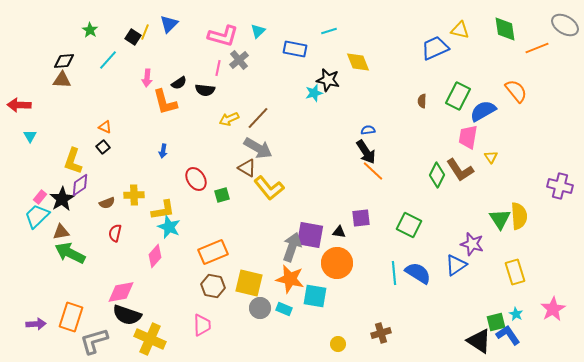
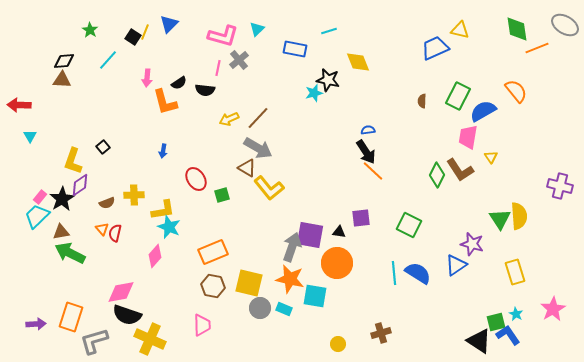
green diamond at (505, 29): moved 12 px right
cyan triangle at (258, 31): moved 1 px left, 2 px up
orange triangle at (105, 127): moved 3 px left, 102 px down; rotated 24 degrees clockwise
